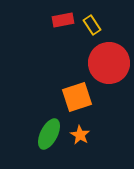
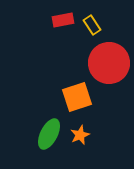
orange star: rotated 18 degrees clockwise
